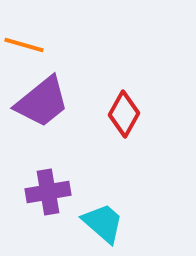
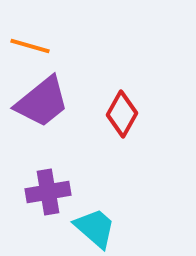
orange line: moved 6 px right, 1 px down
red diamond: moved 2 px left
cyan trapezoid: moved 8 px left, 5 px down
